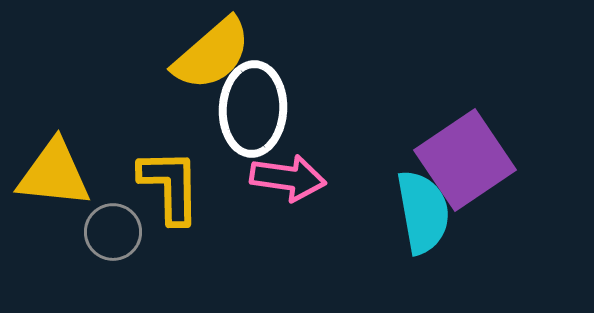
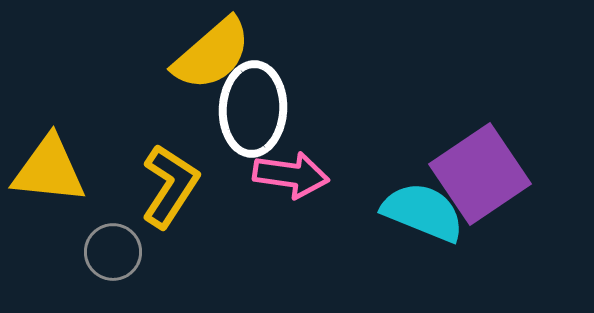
purple square: moved 15 px right, 14 px down
yellow triangle: moved 5 px left, 4 px up
pink arrow: moved 3 px right, 3 px up
yellow L-shape: rotated 34 degrees clockwise
cyan semicircle: rotated 58 degrees counterclockwise
gray circle: moved 20 px down
